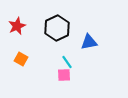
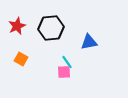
black hexagon: moved 6 px left; rotated 20 degrees clockwise
pink square: moved 3 px up
